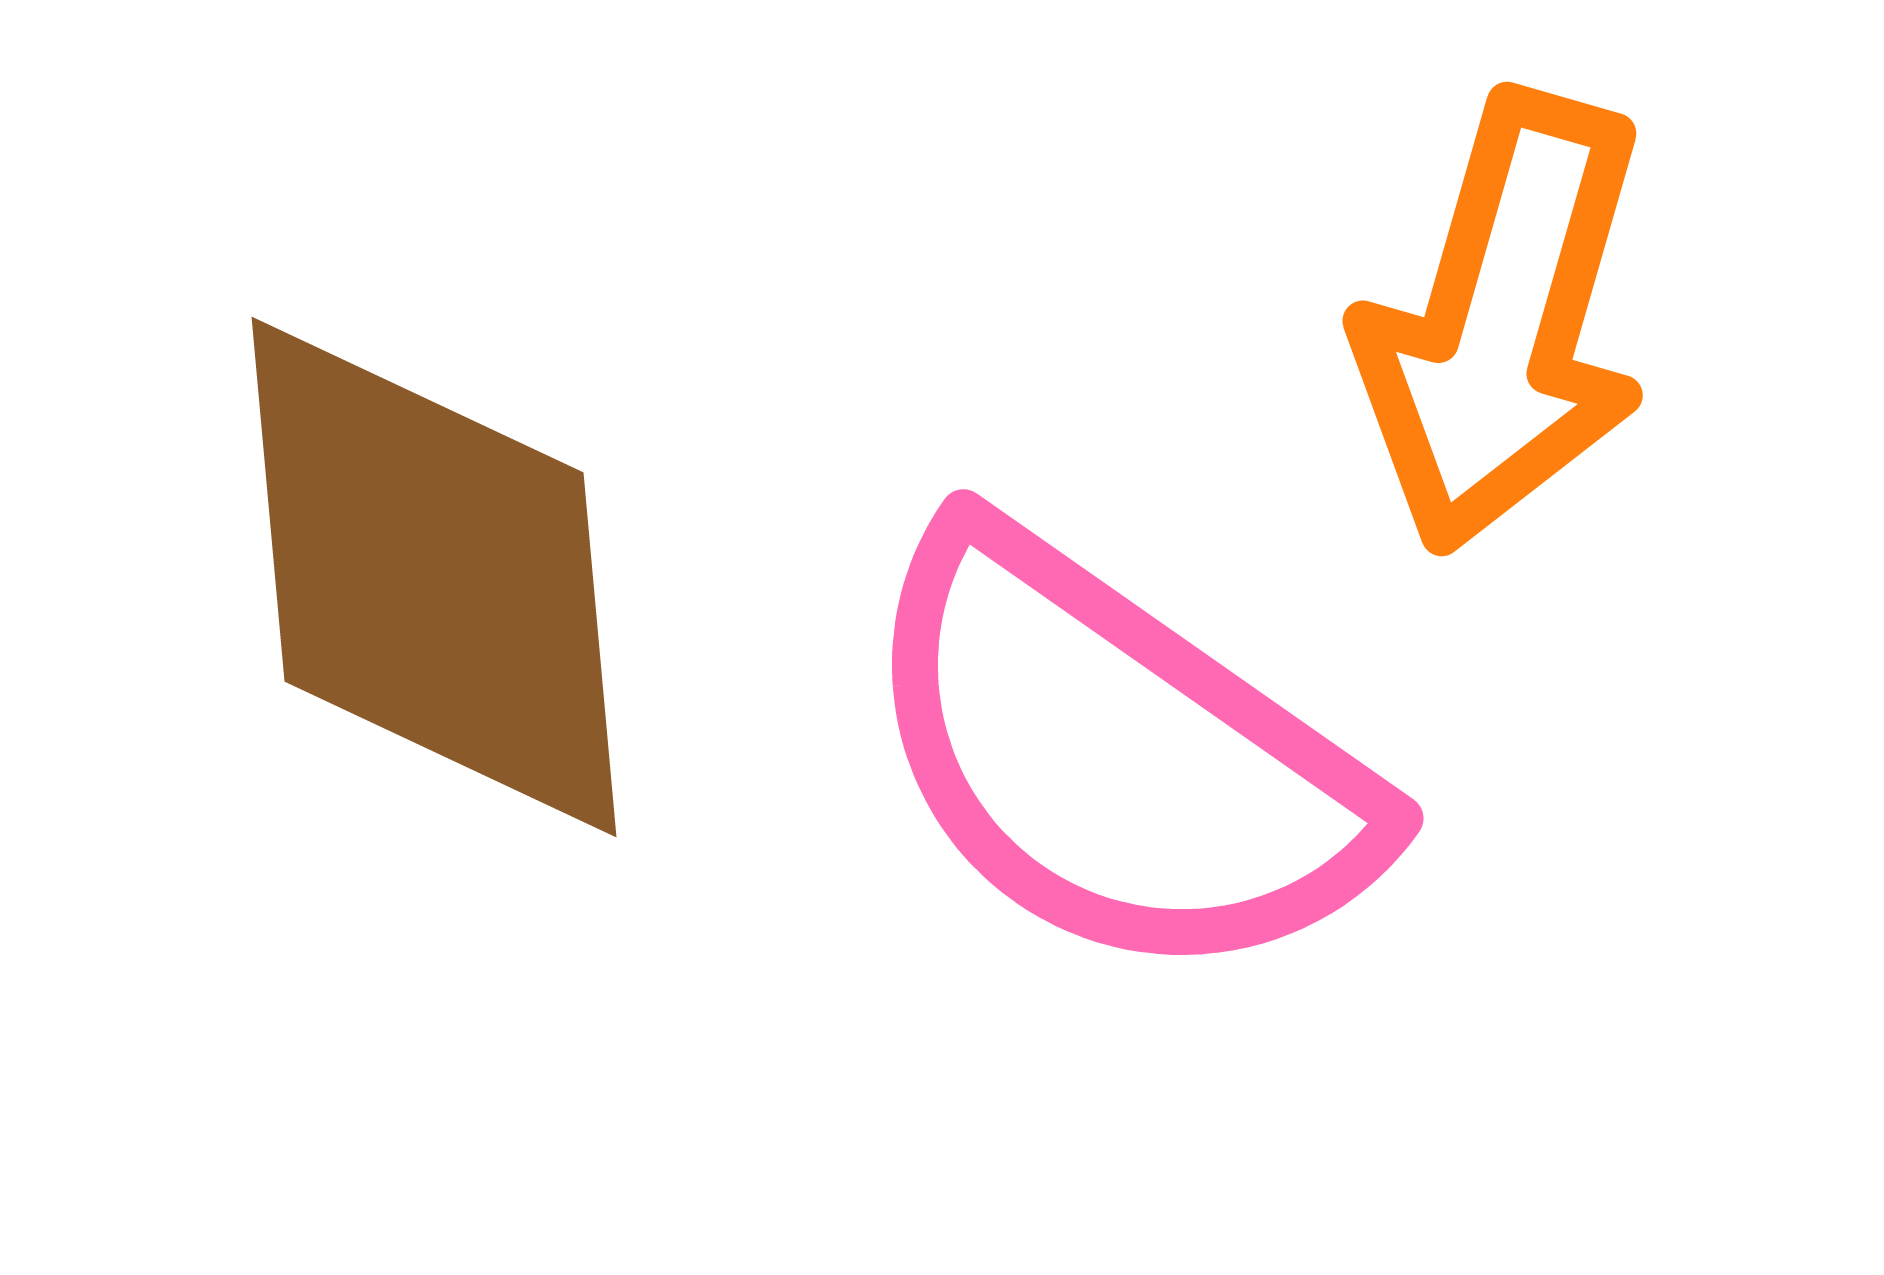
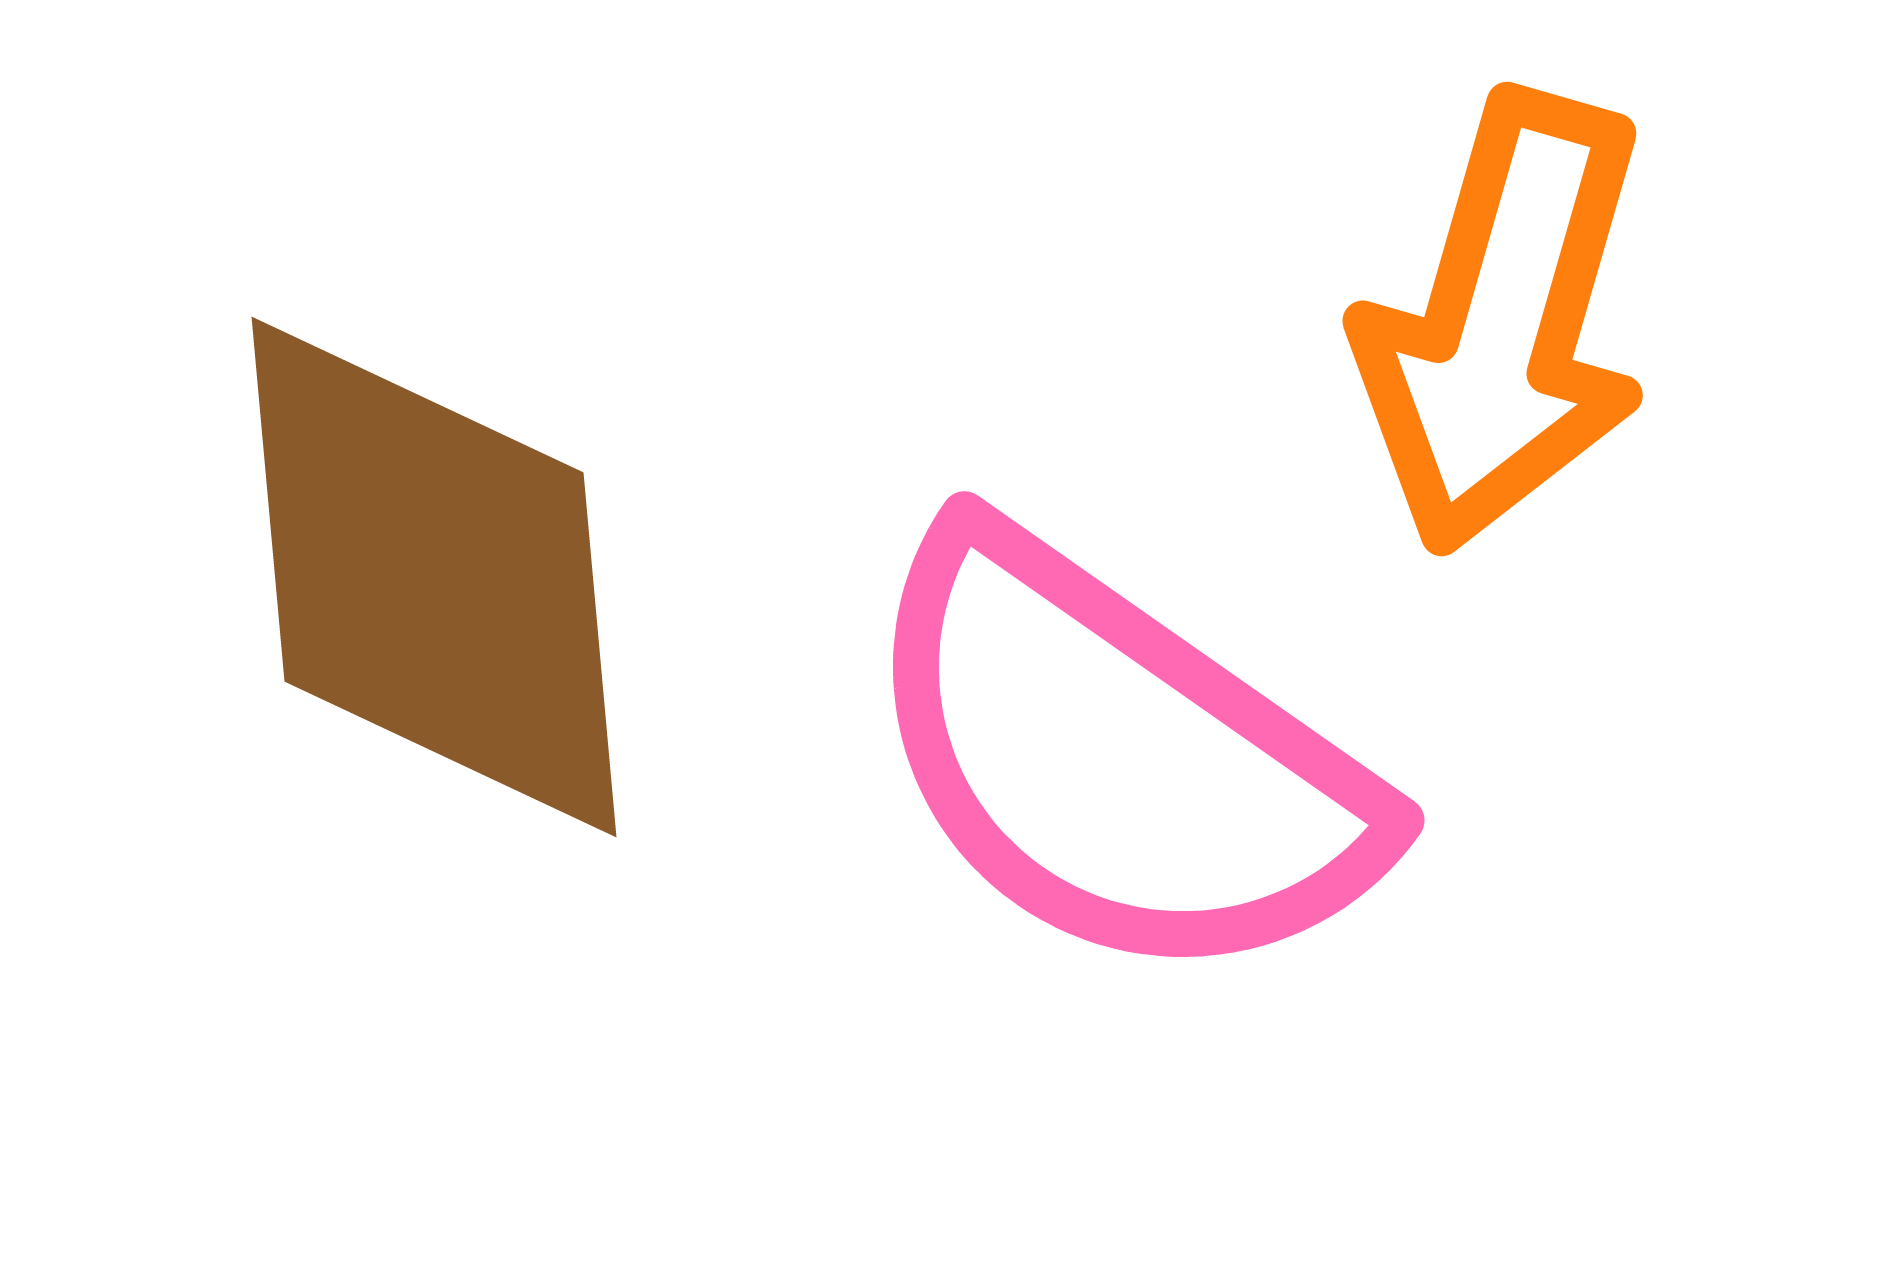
pink semicircle: moved 1 px right, 2 px down
